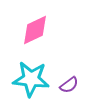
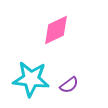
pink diamond: moved 21 px right
